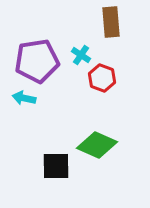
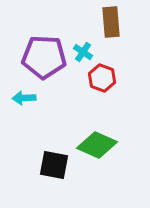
cyan cross: moved 2 px right, 3 px up
purple pentagon: moved 7 px right, 4 px up; rotated 12 degrees clockwise
cyan arrow: rotated 15 degrees counterclockwise
black square: moved 2 px left, 1 px up; rotated 12 degrees clockwise
